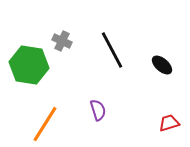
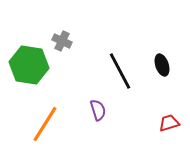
black line: moved 8 px right, 21 px down
black ellipse: rotated 30 degrees clockwise
